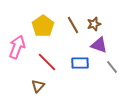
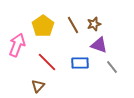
pink arrow: moved 2 px up
